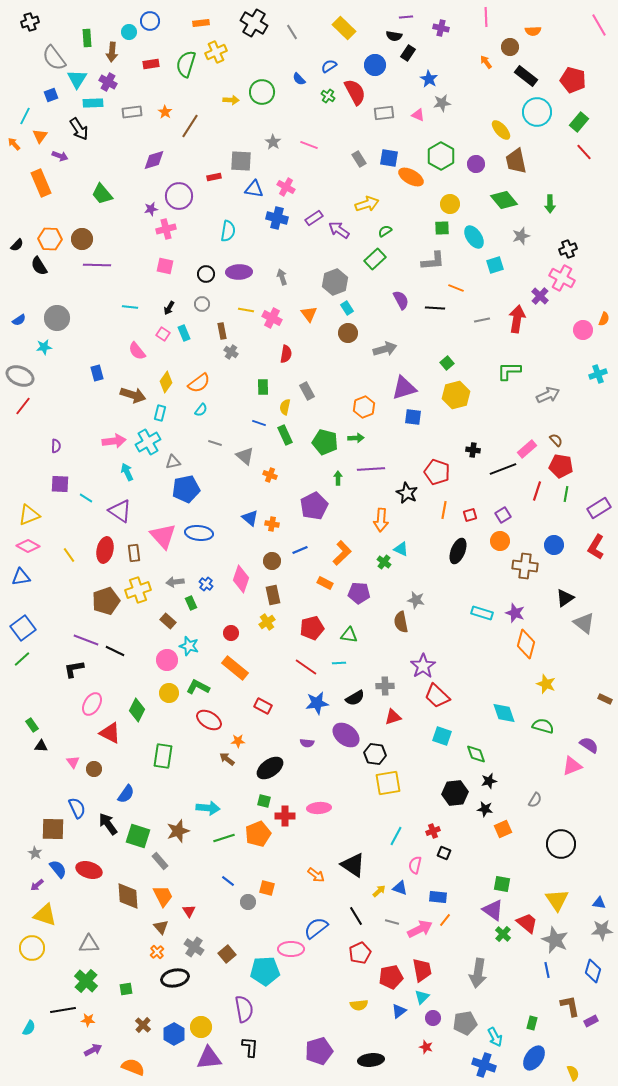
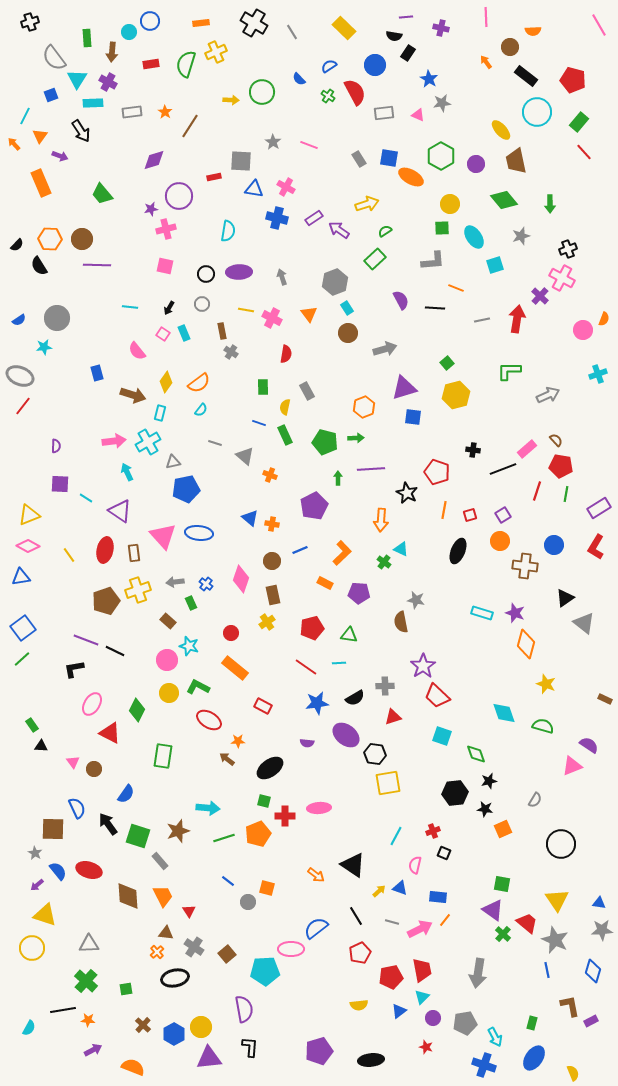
black arrow at (79, 129): moved 2 px right, 2 px down
blue semicircle at (58, 869): moved 2 px down
brown triangle at (161, 927): moved 5 px right, 6 px down; rotated 42 degrees counterclockwise
